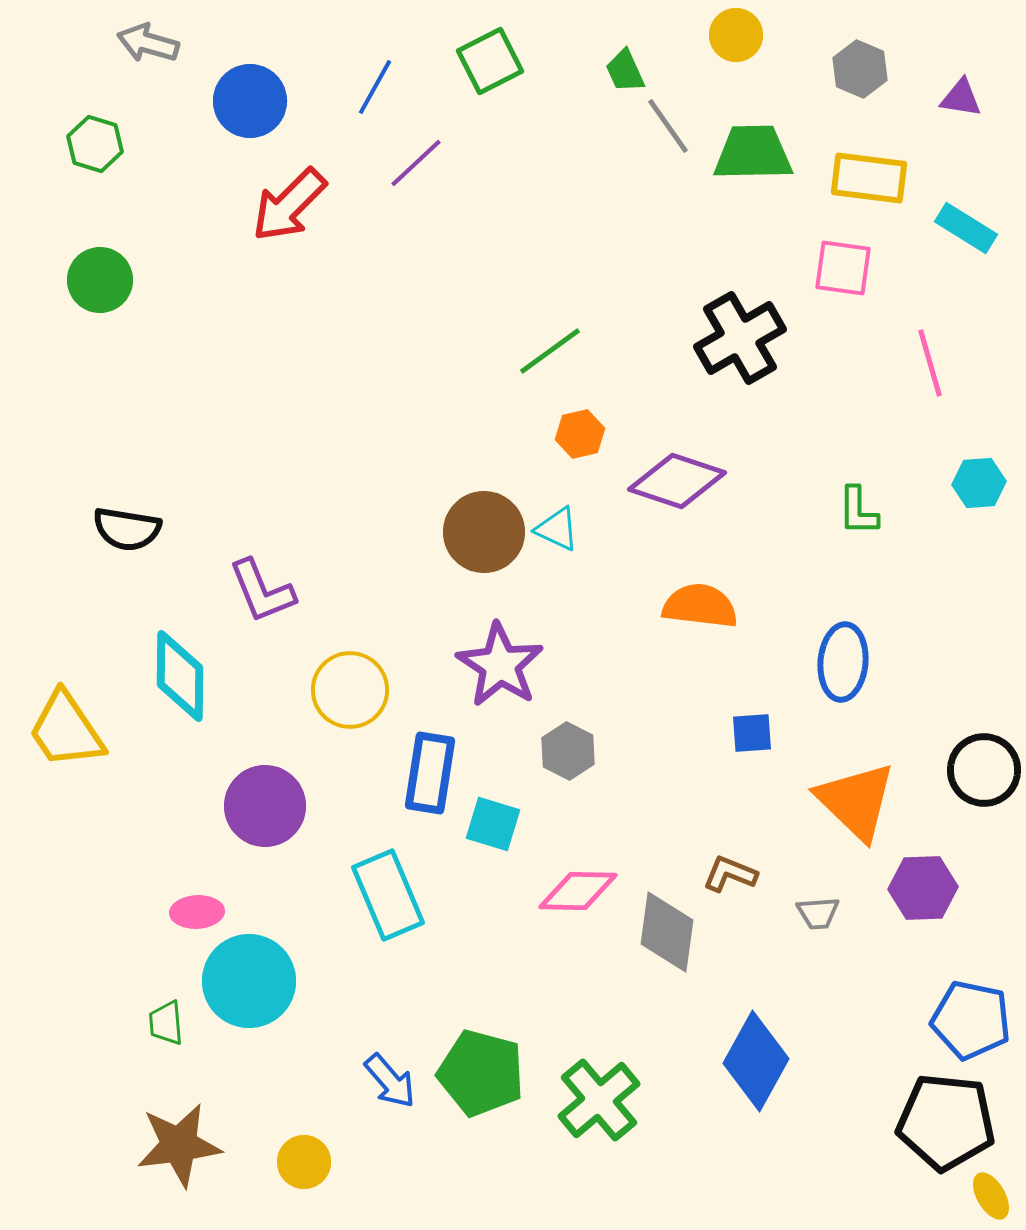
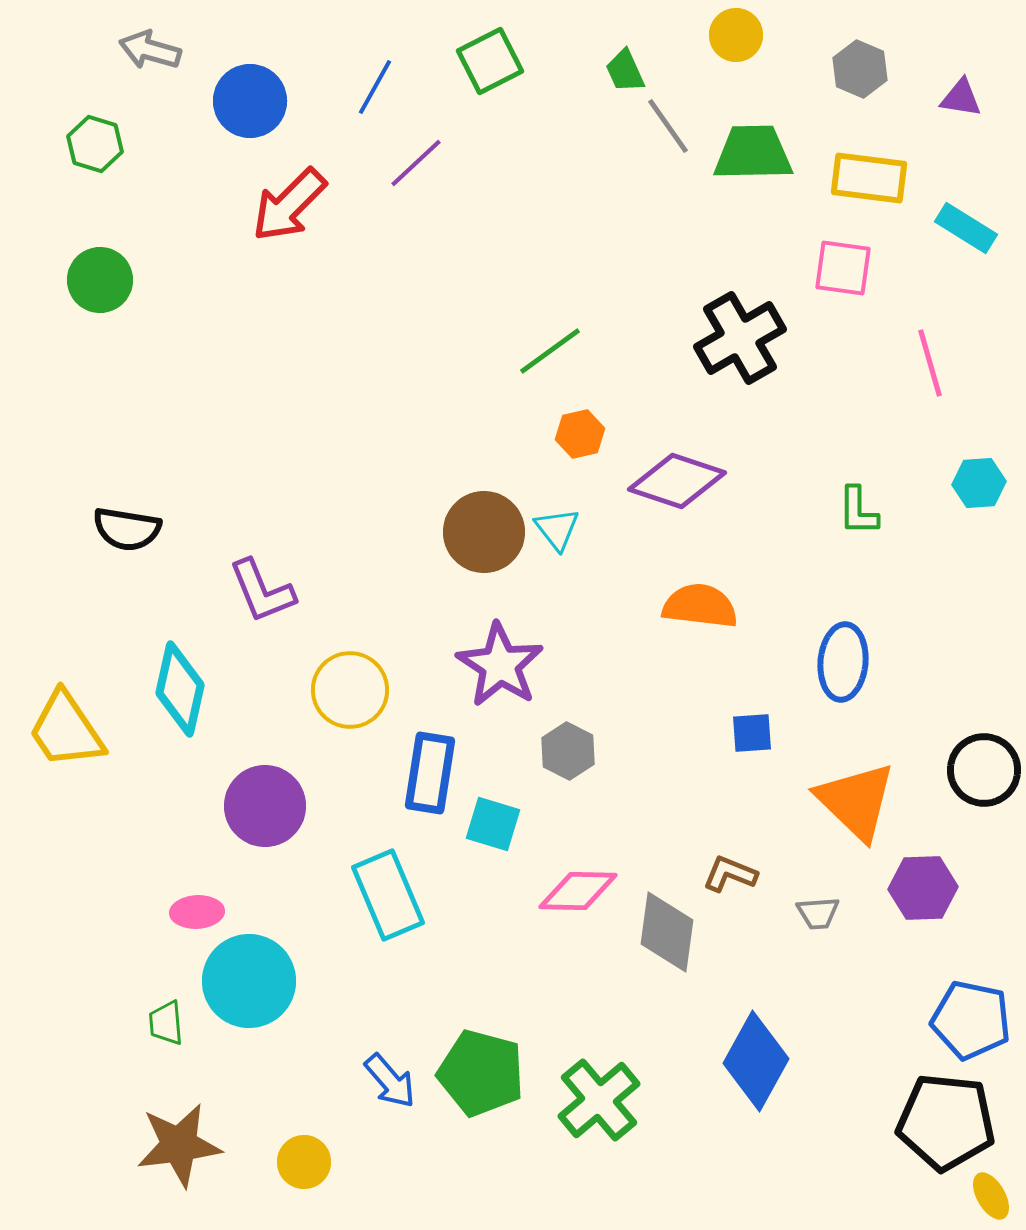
gray arrow at (148, 43): moved 2 px right, 7 px down
cyan triangle at (557, 529): rotated 27 degrees clockwise
cyan diamond at (180, 676): moved 13 px down; rotated 12 degrees clockwise
